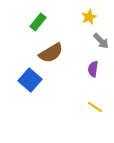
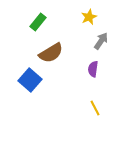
gray arrow: rotated 102 degrees counterclockwise
yellow line: moved 1 px down; rotated 28 degrees clockwise
